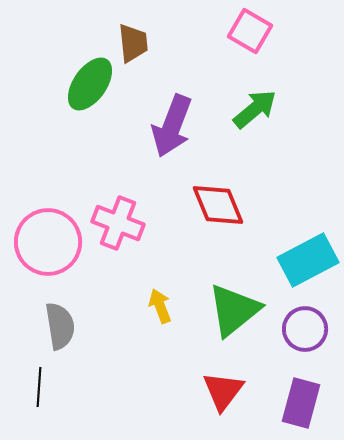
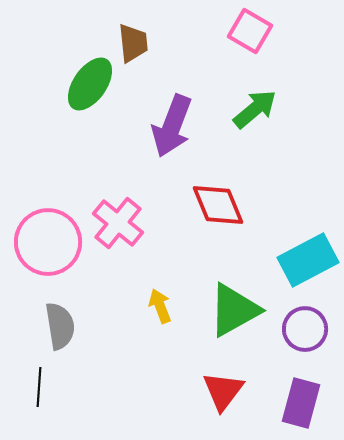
pink cross: rotated 18 degrees clockwise
green triangle: rotated 10 degrees clockwise
